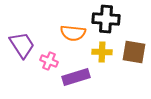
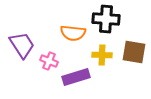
yellow cross: moved 3 px down
